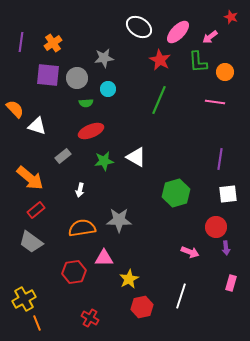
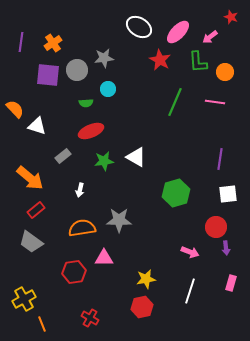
gray circle at (77, 78): moved 8 px up
green line at (159, 100): moved 16 px right, 2 px down
yellow star at (129, 279): moved 17 px right; rotated 18 degrees clockwise
white line at (181, 296): moved 9 px right, 5 px up
orange line at (37, 323): moved 5 px right, 1 px down
